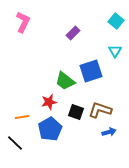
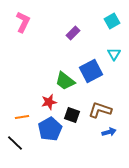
cyan square: moved 4 px left; rotated 21 degrees clockwise
cyan triangle: moved 1 px left, 3 px down
blue square: rotated 10 degrees counterclockwise
black square: moved 4 px left, 3 px down
